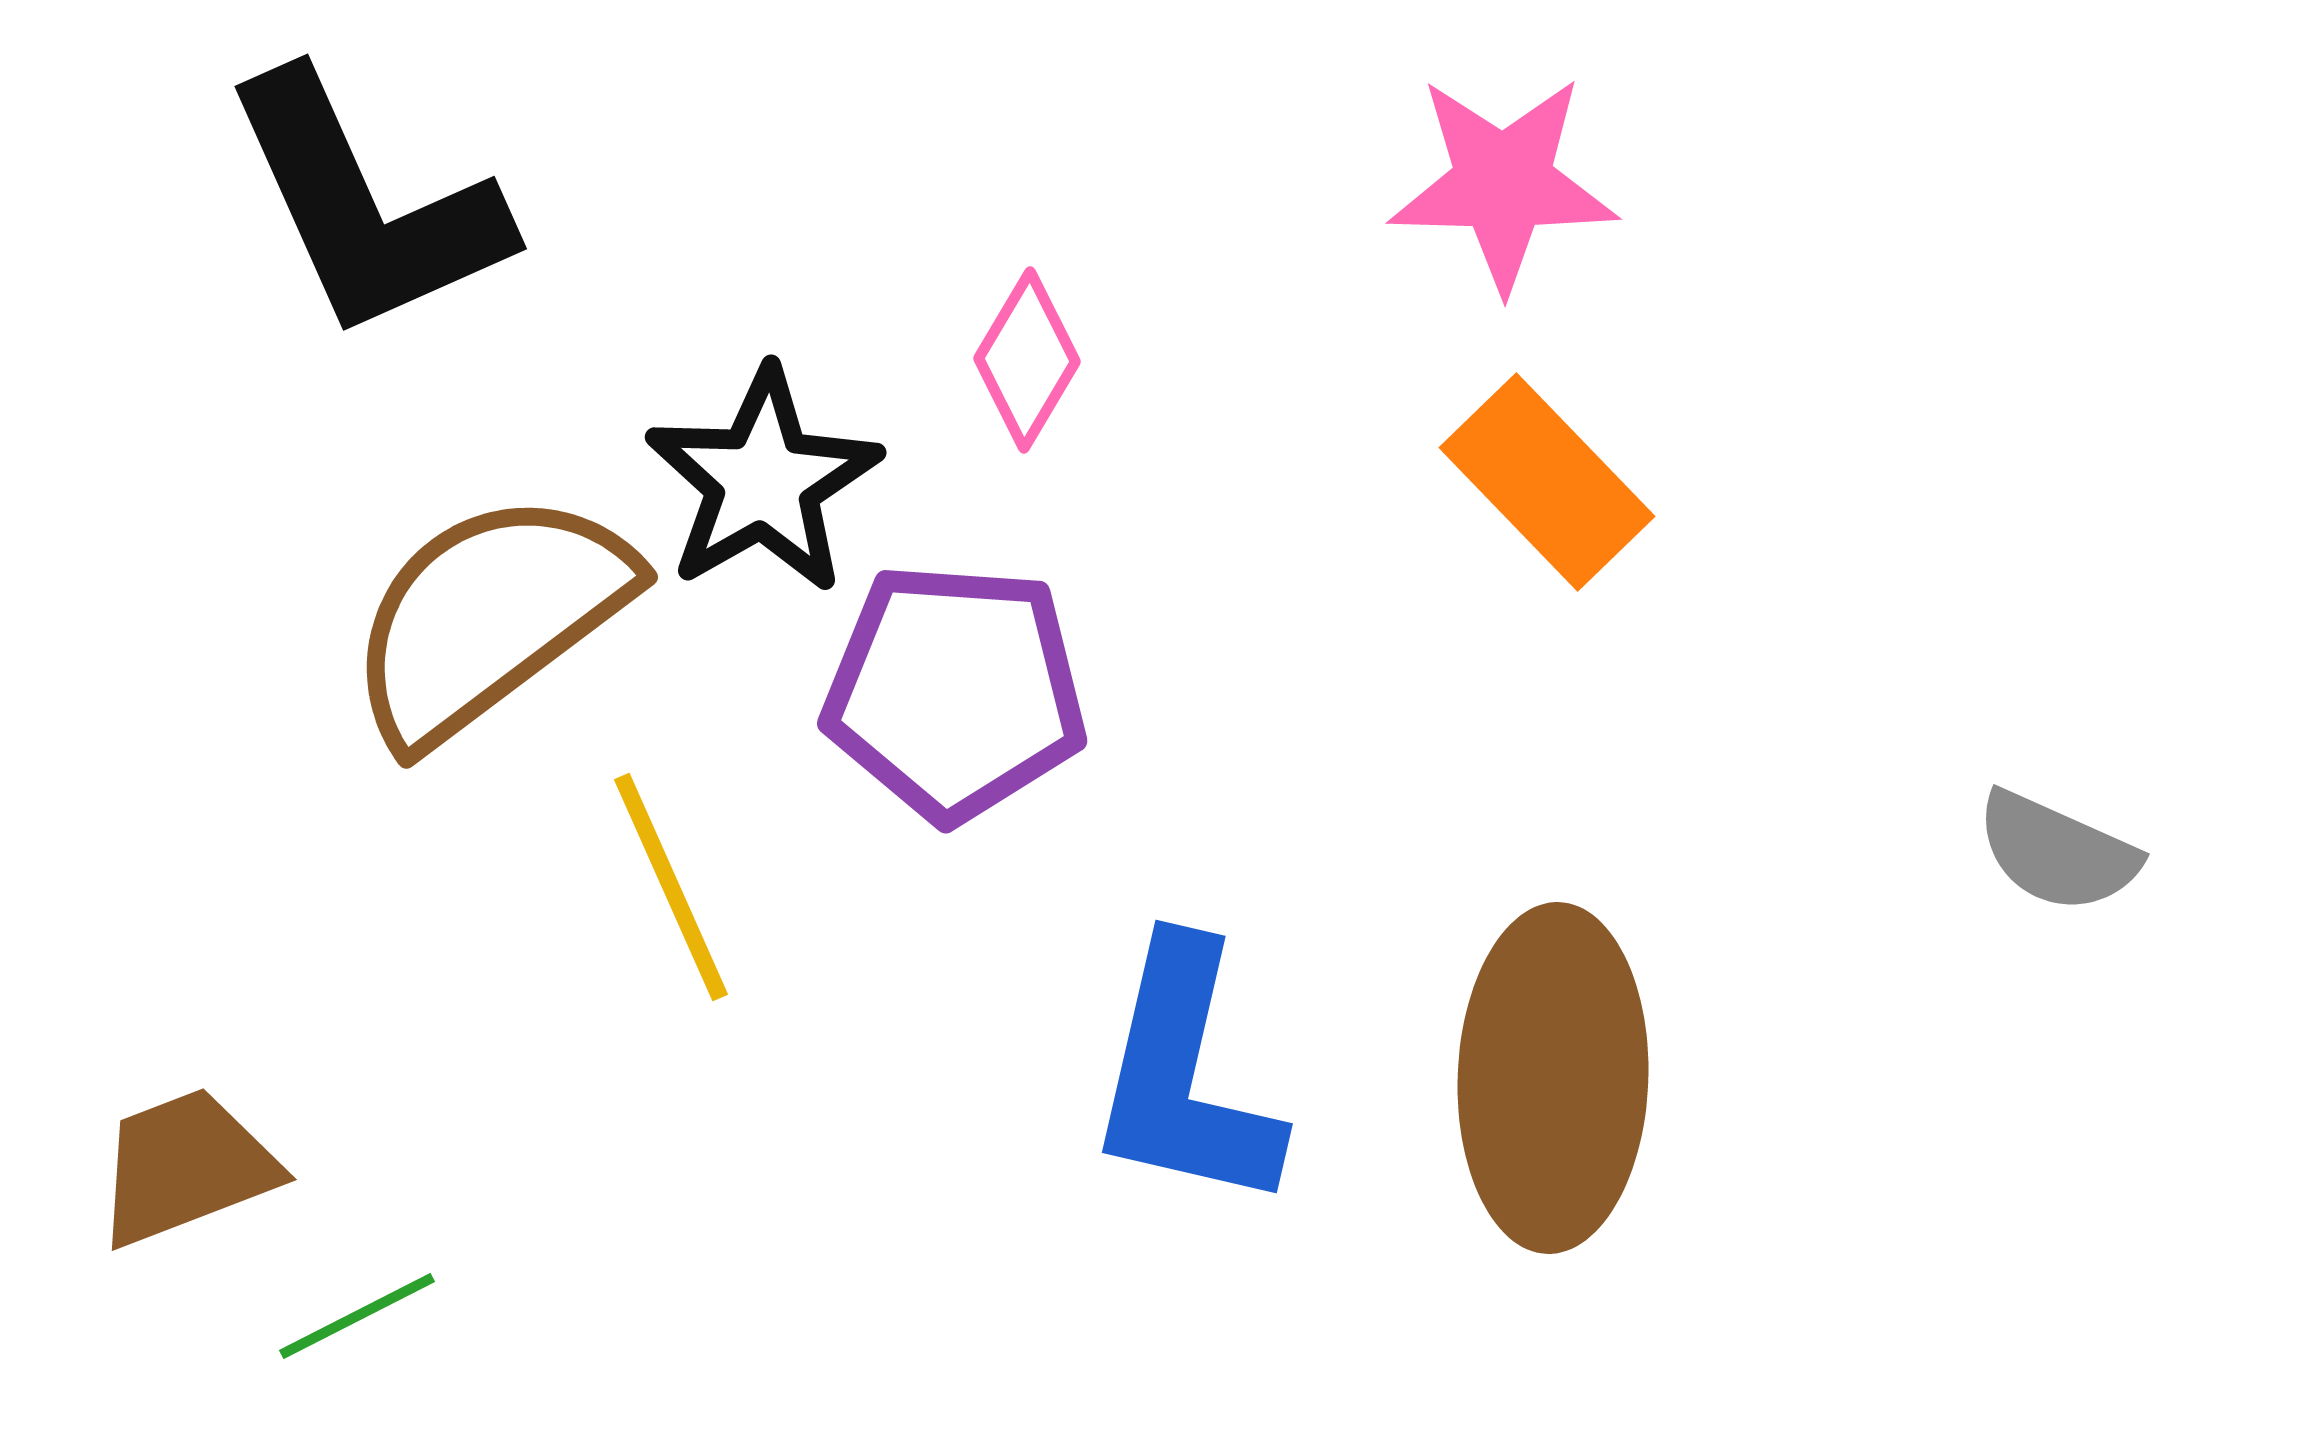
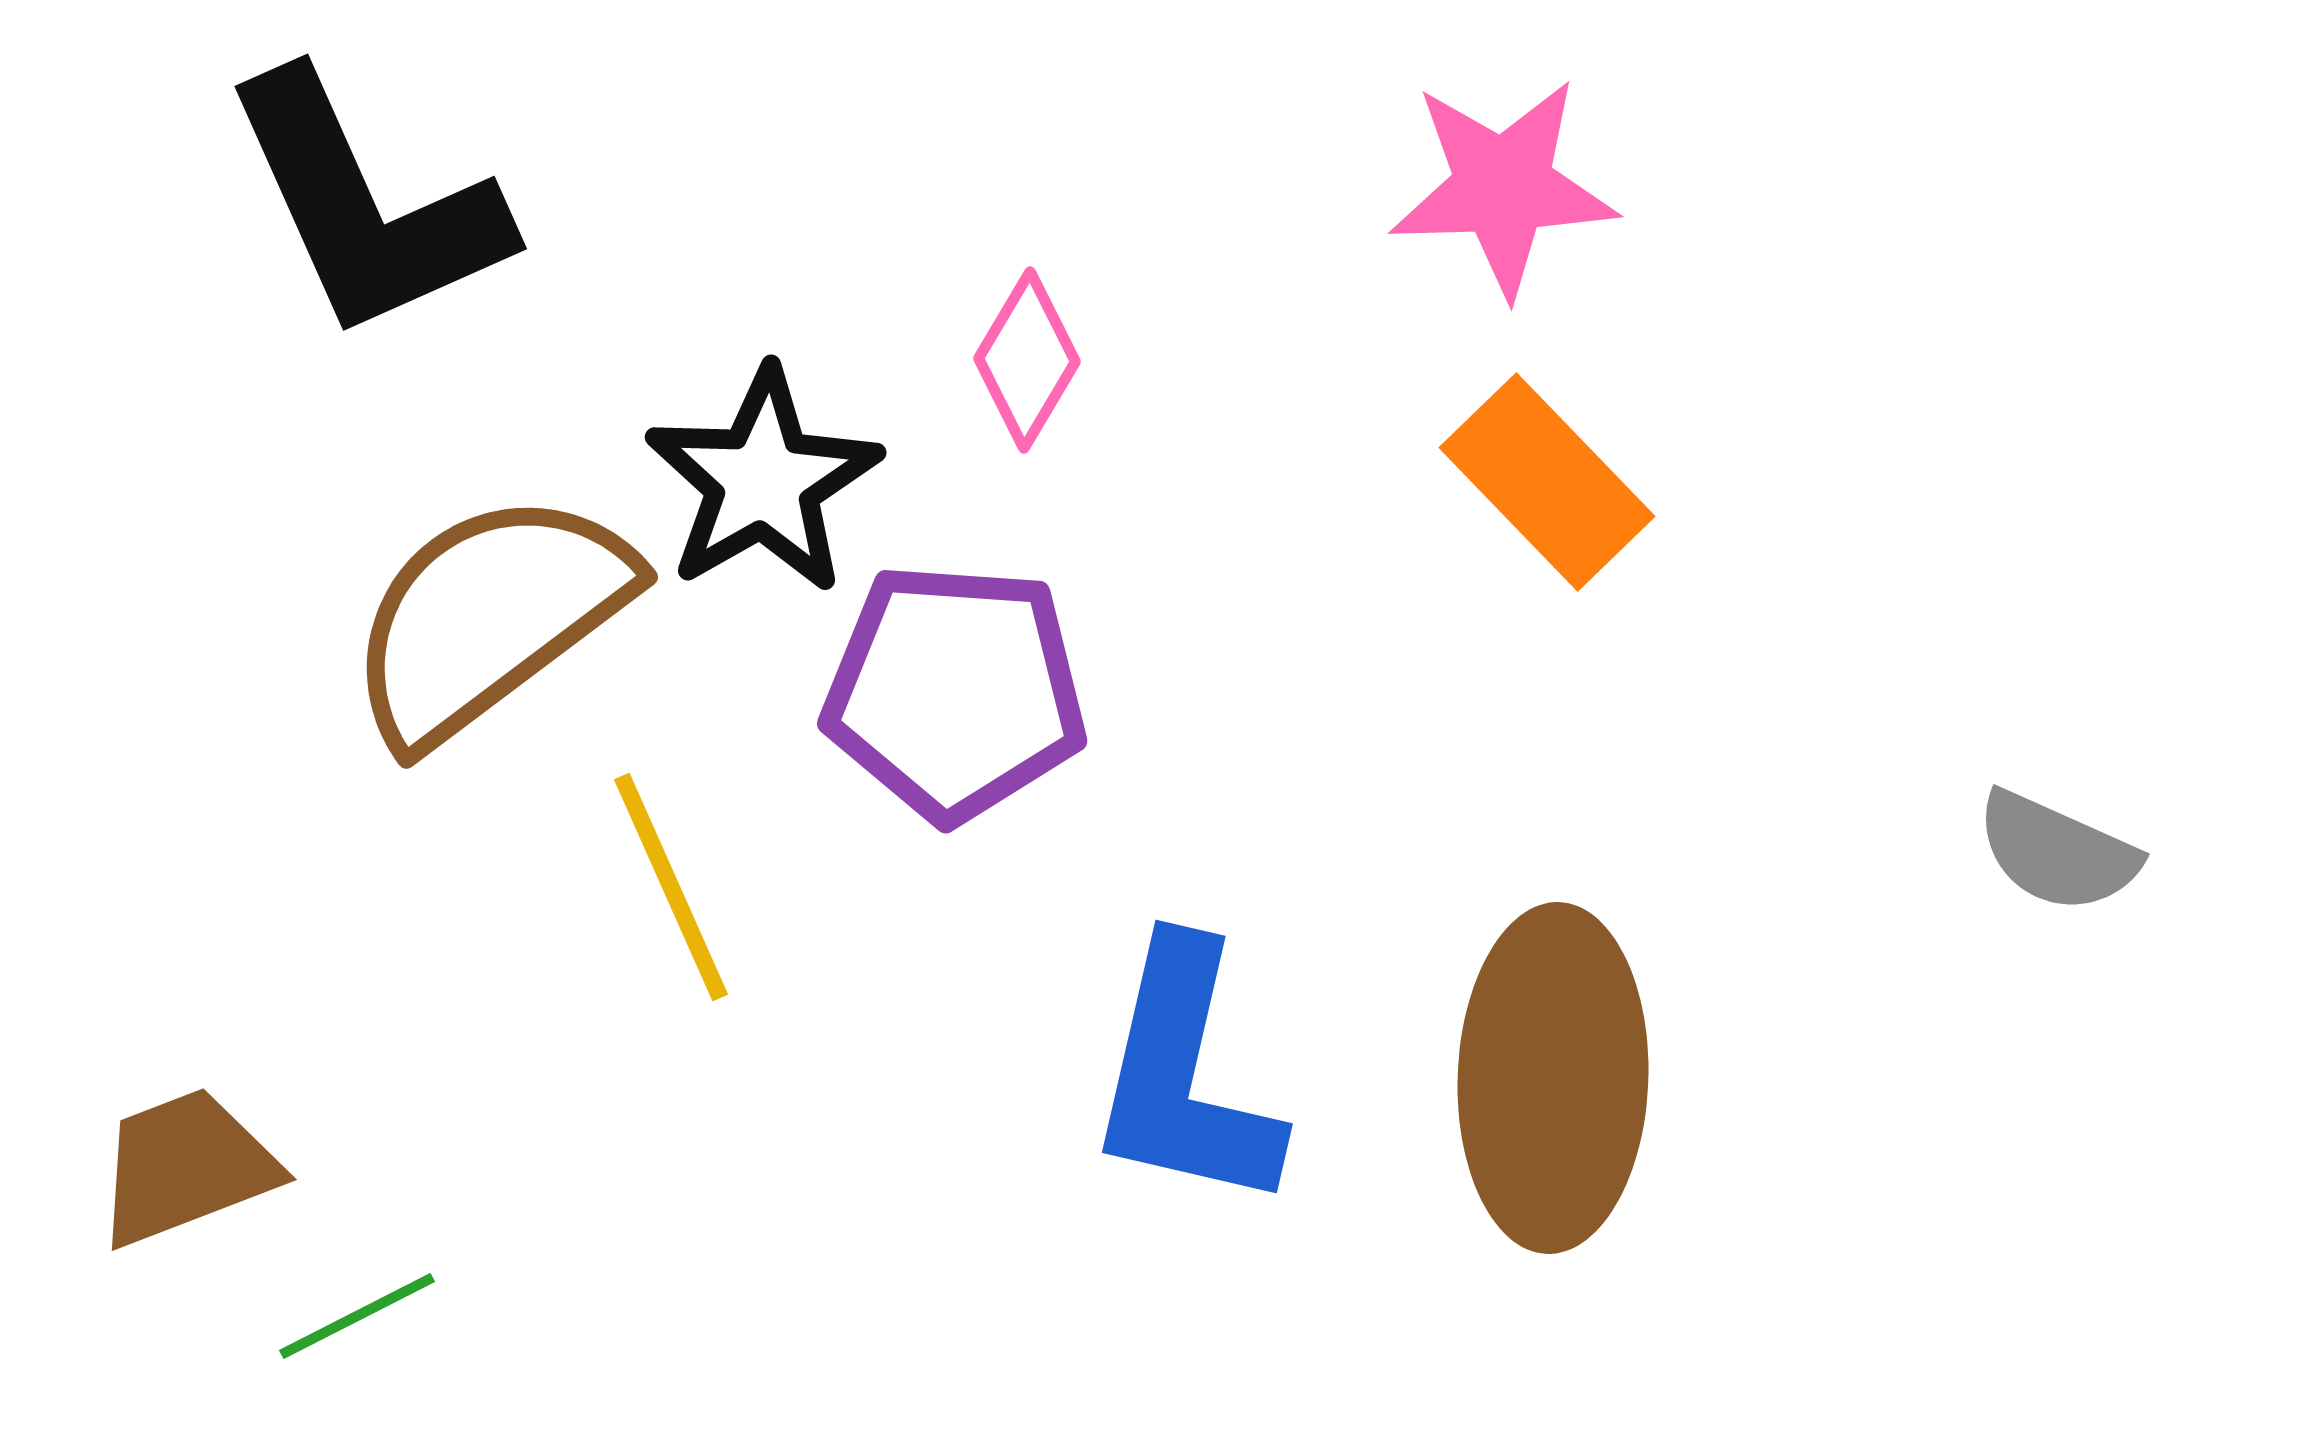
pink star: moved 4 px down; rotated 3 degrees counterclockwise
